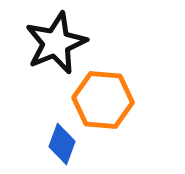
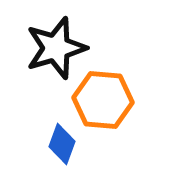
black star: moved 5 px down; rotated 6 degrees clockwise
